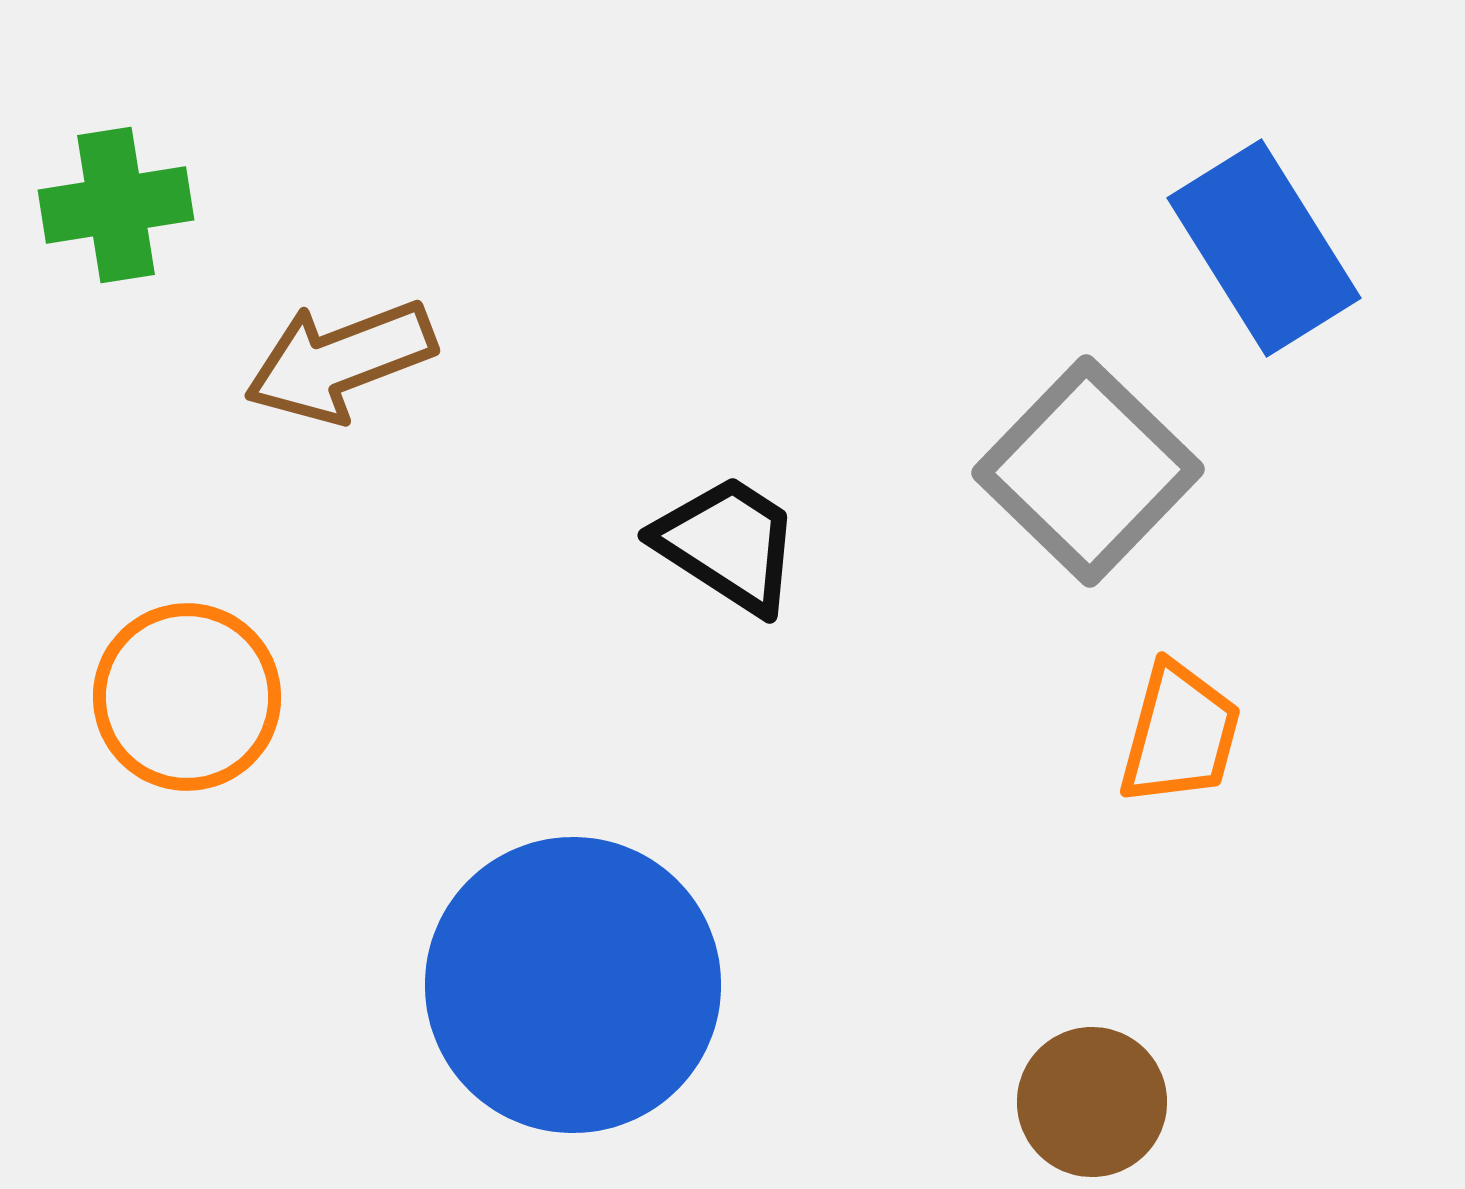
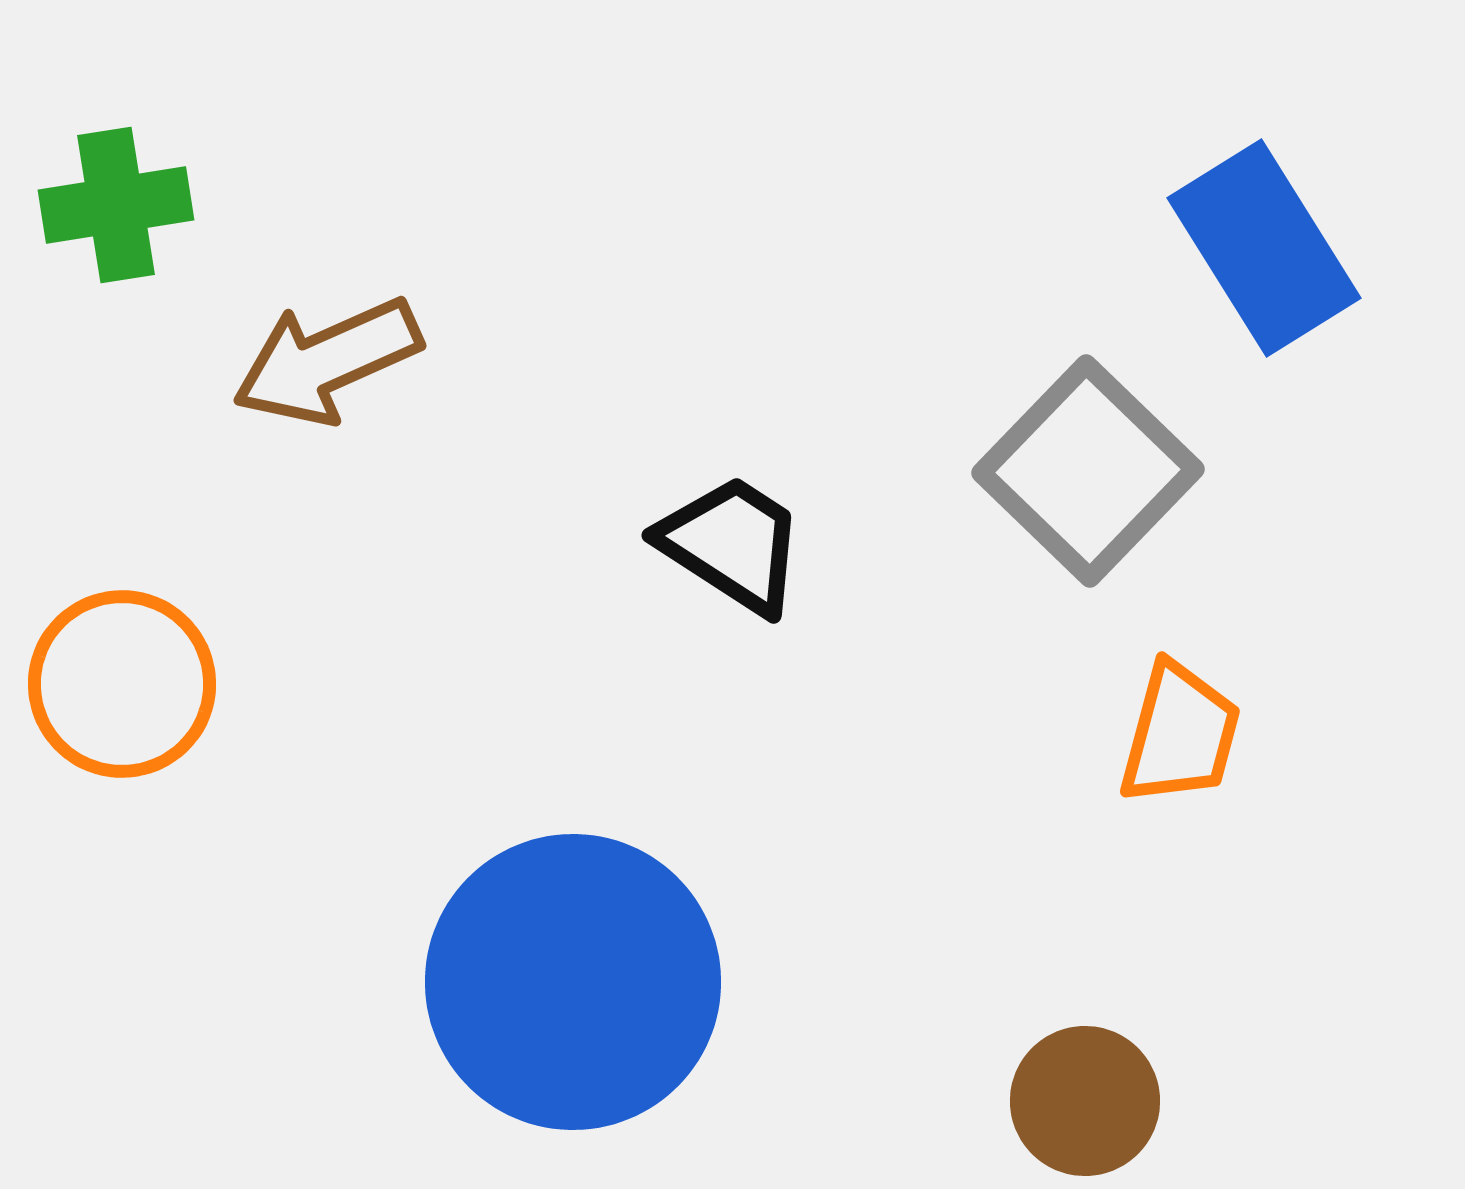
brown arrow: moved 13 px left; rotated 3 degrees counterclockwise
black trapezoid: moved 4 px right
orange circle: moved 65 px left, 13 px up
blue circle: moved 3 px up
brown circle: moved 7 px left, 1 px up
